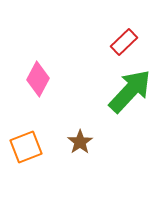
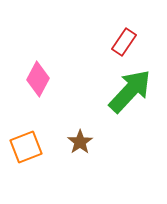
red rectangle: rotated 12 degrees counterclockwise
